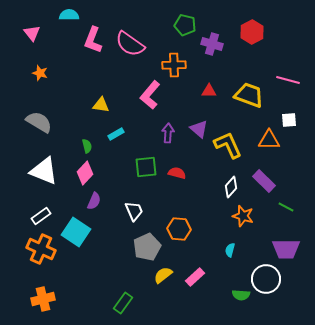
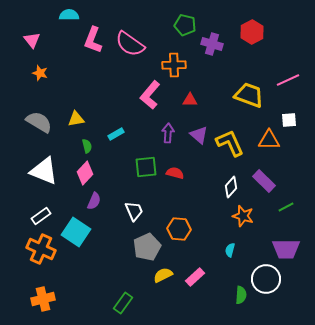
pink triangle at (32, 33): moved 7 px down
pink line at (288, 80): rotated 40 degrees counterclockwise
red triangle at (209, 91): moved 19 px left, 9 px down
yellow triangle at (101, 105): moved 25 px left, 14 px down; rotated 18 degrees counterclockwise
purple triangle at (199, 129): moved 6 px down
yellow L-shape at (228, 145): moved 2 px right, 2 px up
red semicircle at (177, 173): moved 2 px left
green line at (286, 207): rotated 56 degrees counterclockwise
yellow semicircle at (163, 275): rotated 12 degrees clockwise
green semicircle at (241, 295): rotated 90 degrees counterclockwise
